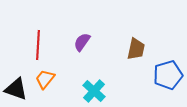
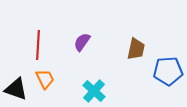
blue pentagon: moved 4 px up; rotated 12 degrees clockwise
orange trapezoid: rotated 115 degrees clockwise
